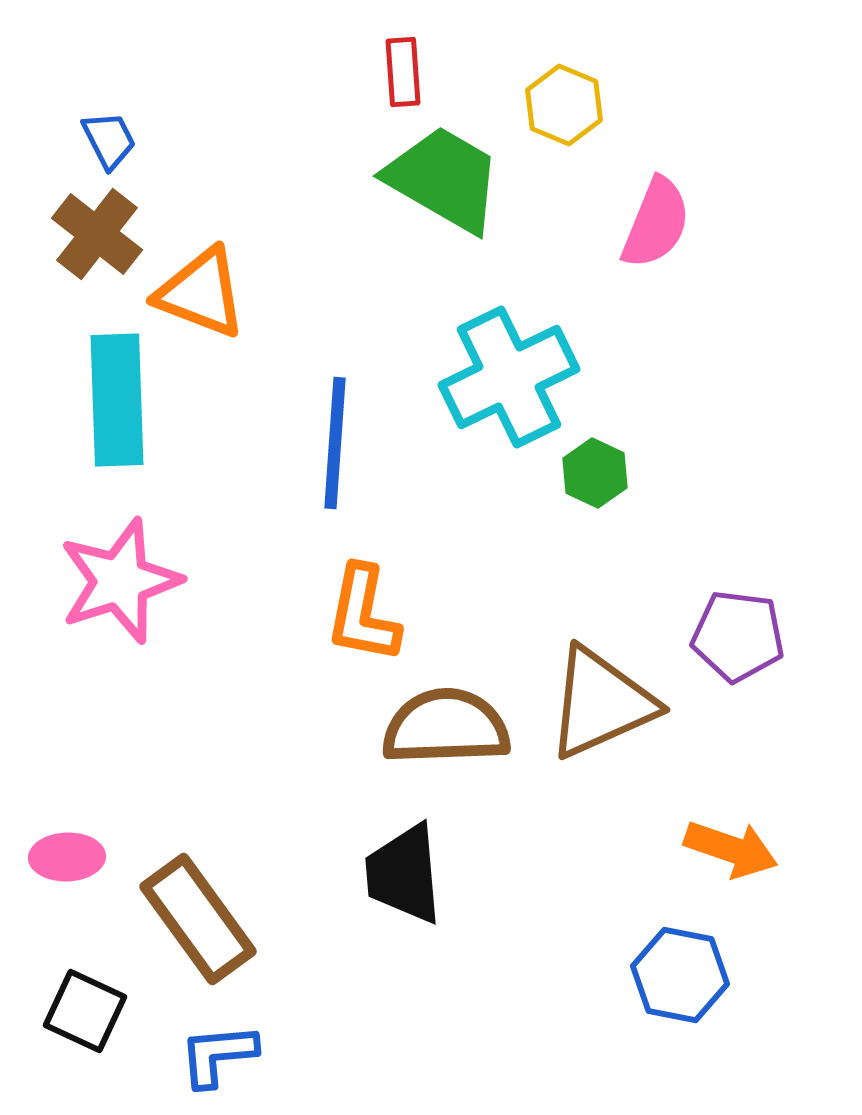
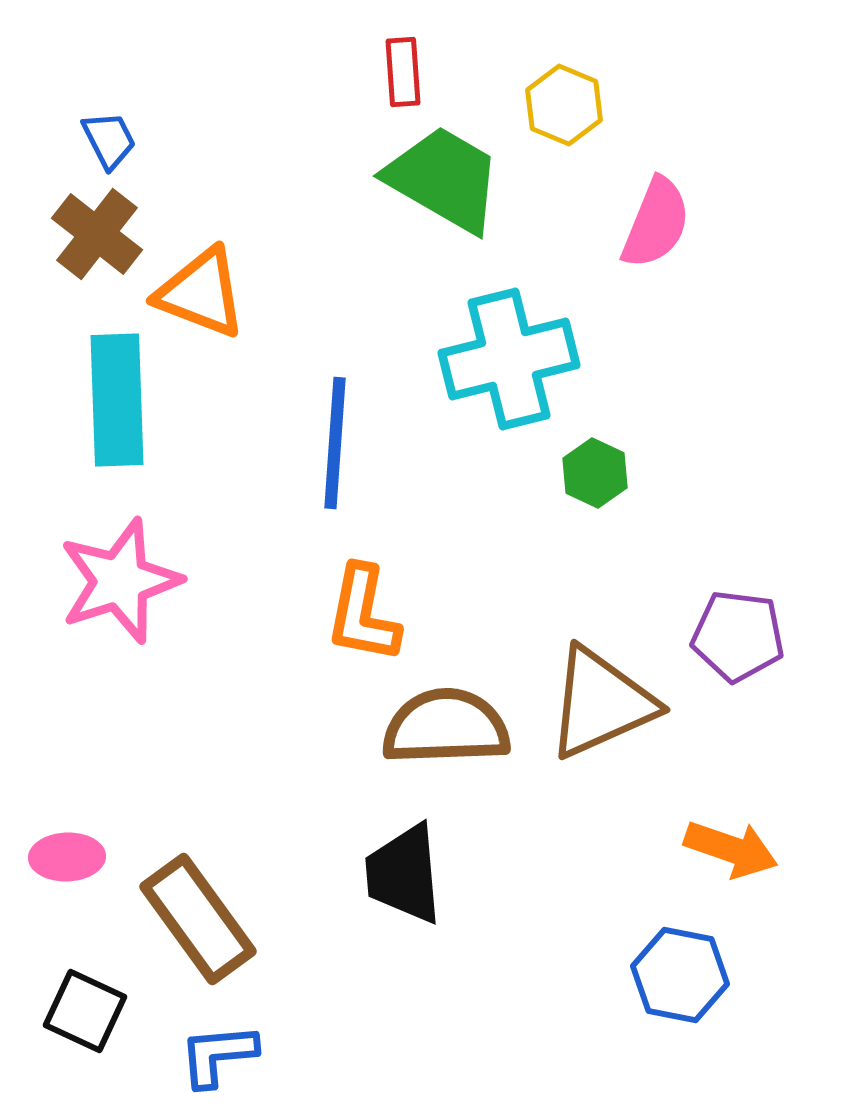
cyan cross: moved 18 px up; rotated 12 degrees clockwise
